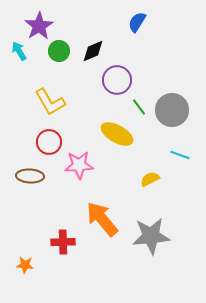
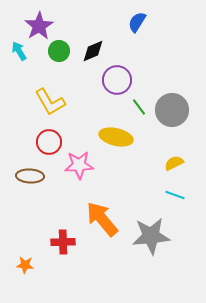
yellow ellipse: moved 1 px left, 3 px down; rotated 16 degrees counterclockwise
cyan line: moved 5 px left, 40 px down
yellow semicircle: moved 24 px right, 16 px up
